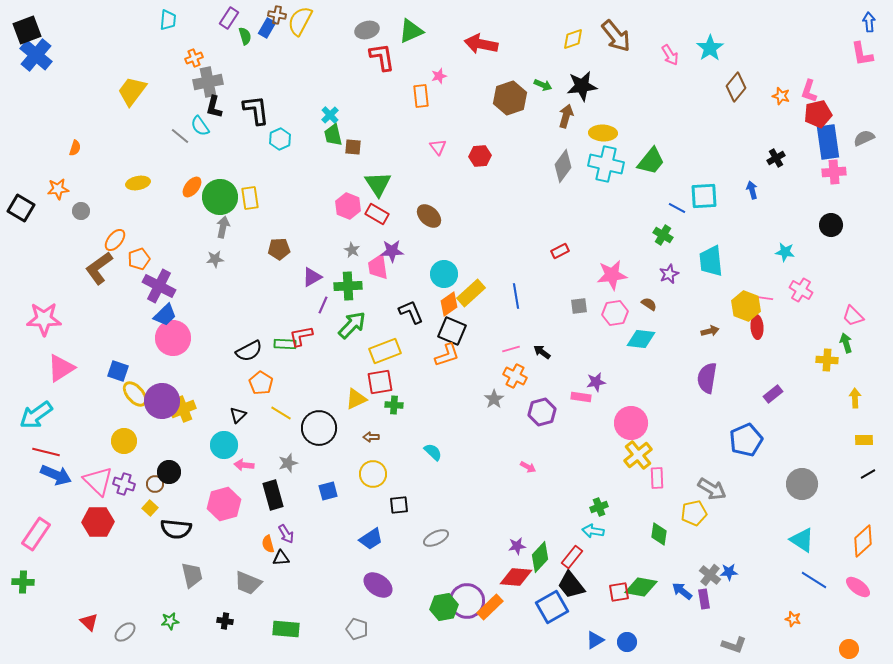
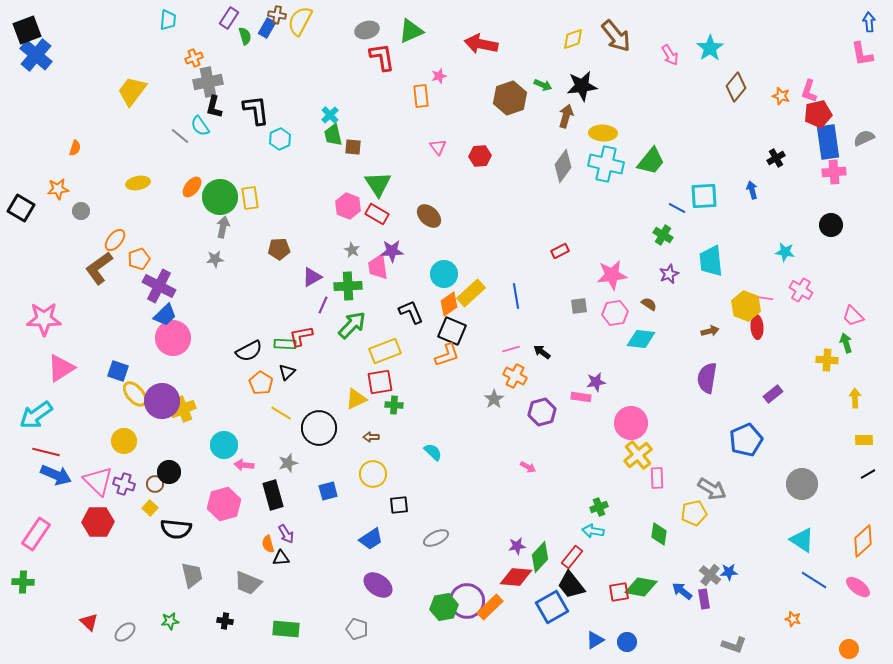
black triangle at (238, 415): moved 49 px right, 43 px up
